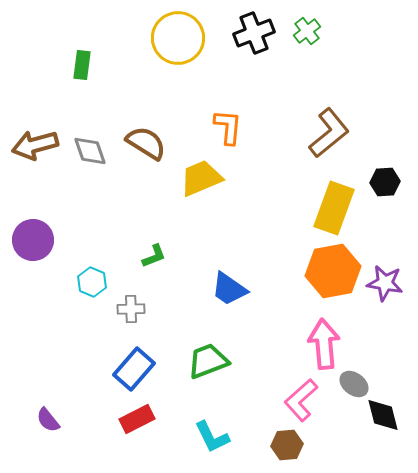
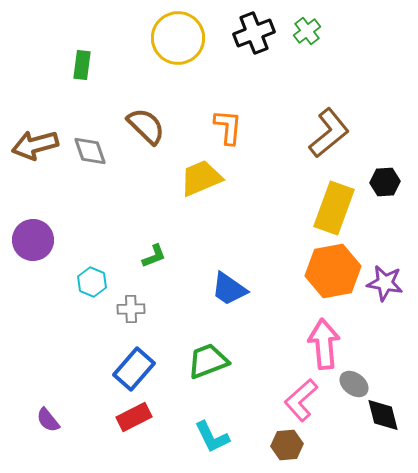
brown semicircle: moved 17 px up; rotated 12 degrees clockwise
red rectangle: moved 3 px left, 2 px up
